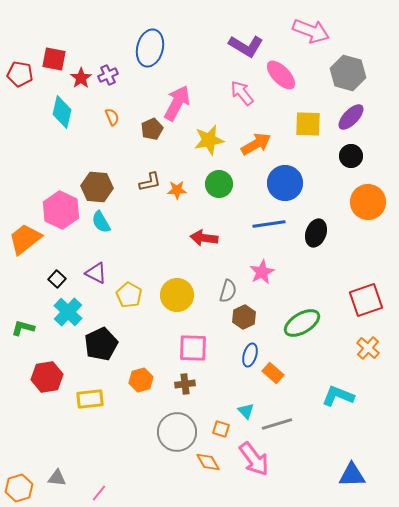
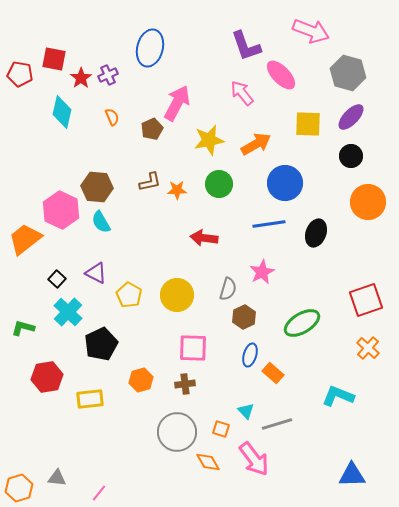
purple L-shape at (246, 46): rotated 40 degrees clockwise
gray semicircle at (228, 291): moved 2 px up
